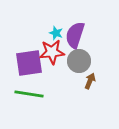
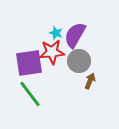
purple semicircle: rotated 12 degrees clockwise
green line: moved 1 px right; rotated 44 degrees clockwise
